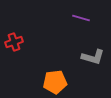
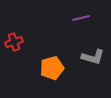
purple line: rotated 30 degrees counterclockwise
orange pentagon: moved 3 px left, 14 px up; rotated 10 degrees counterclockwise
